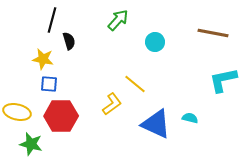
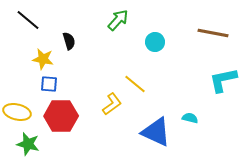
black line: moved 24 px left; rotated 65 degrees counterclockwise
blue triangle: moved 8 px down
green star: moved 3 px left
